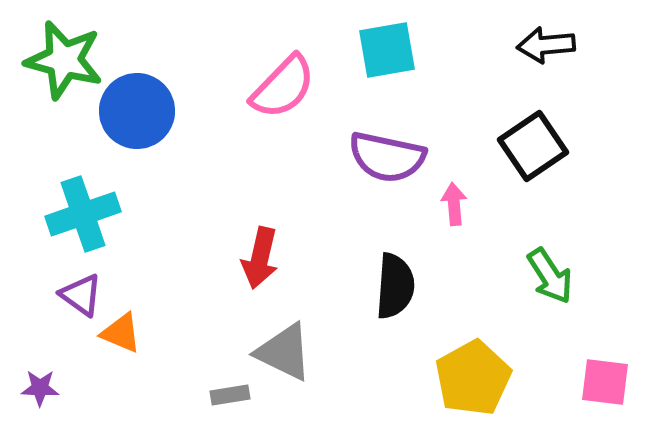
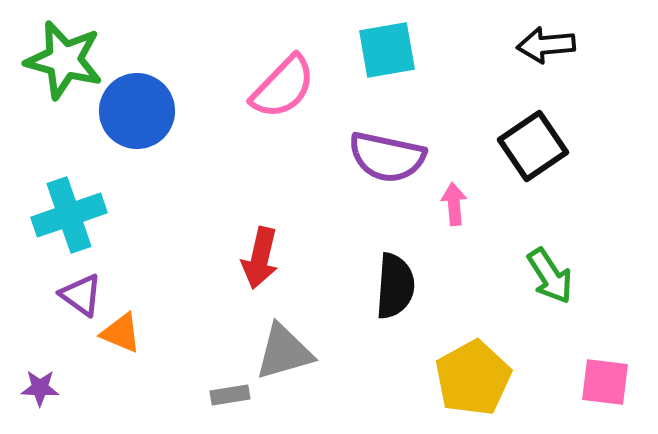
cyan cross: moved 14 px left, 1 px down
gray triangle: rotated 42 degrees counterclockwise
